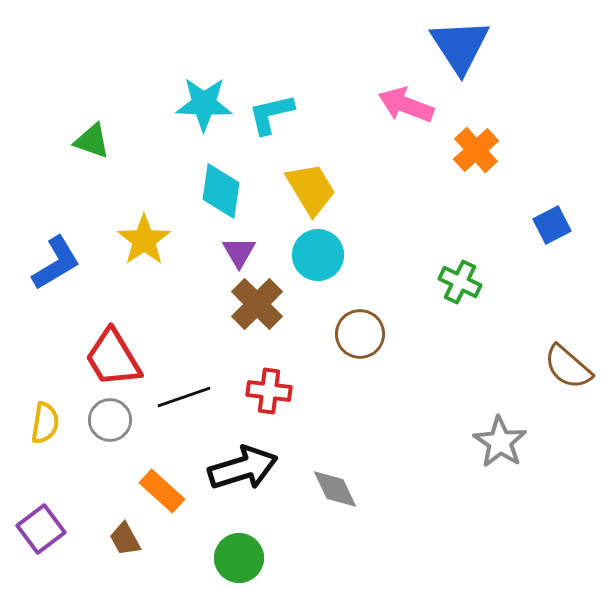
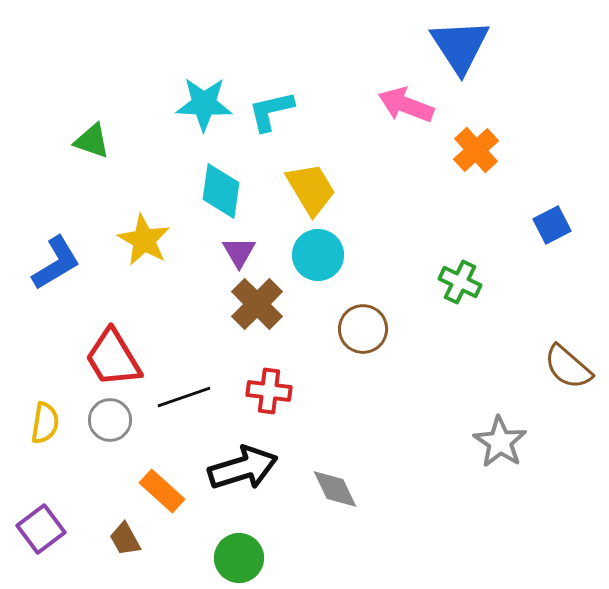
cyan L-shape: moved 3 px up
yellow star: rotated 8 degrees counterclockwise
brown circle: moved 3 px right, 5 px up
